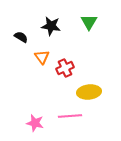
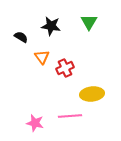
yellow ellipse: moved 3 px right, 2 px down
